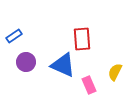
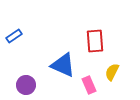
red rectangle: moved 13 px right, 2 px down
purple circle: moved 23 px down
yellow semicircle: moved 3 px left
